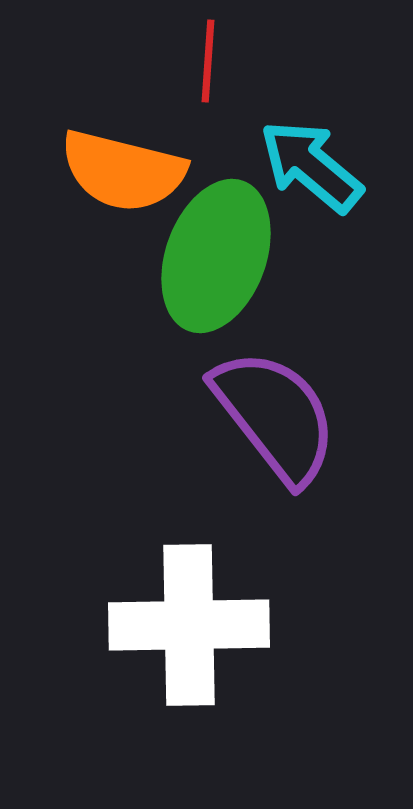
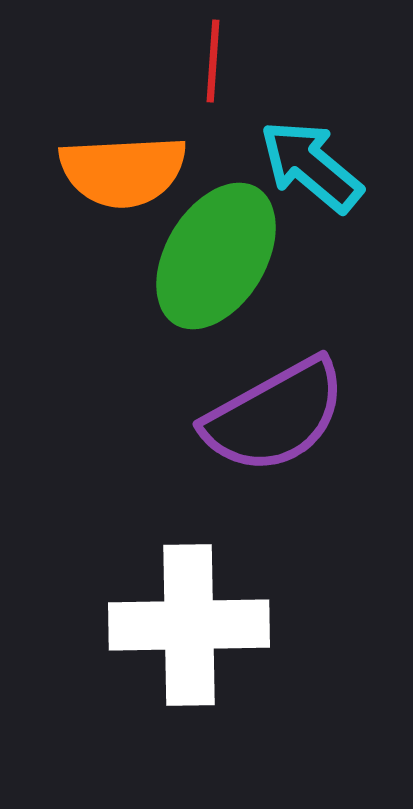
red line: moved 5 px right
orange semicircle: rotated 17 degrees counterclockwise
green ellipse: rotated 11 degrees clockwise
purple semicircle: rotated 99 degrees clockwise
